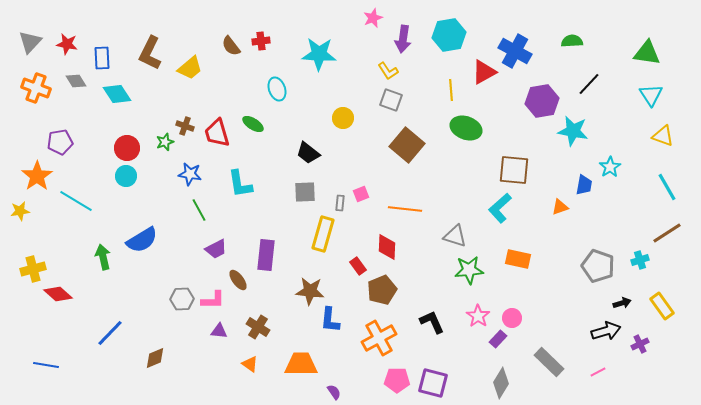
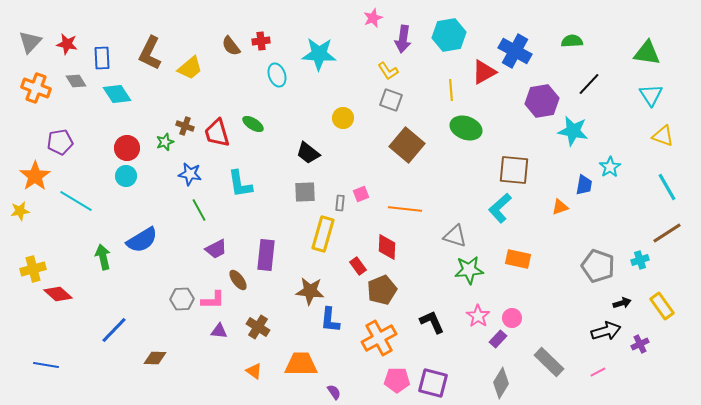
cyan ellipse at (277, 89): moved 14 px up
orange star at (37, 176): moved 2 px left
blue line at (110, 333): moved 4 px right, 3 px up
brown diamond at (155, 358): rotated 25 degrees clockwise
orange triangle at (250, 364): moved 4 px right, 7 px down
